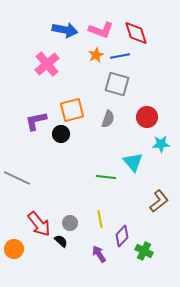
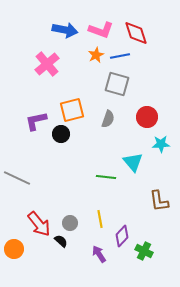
brown L-shape: rotated 120 degrees clockwise
